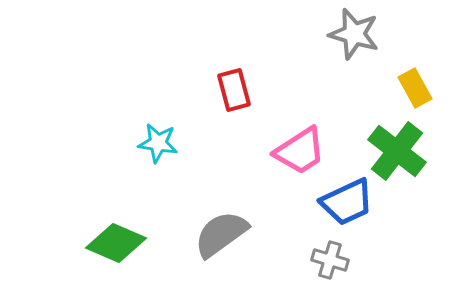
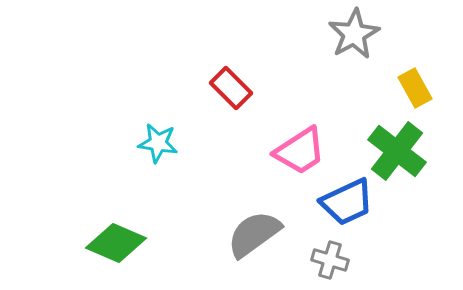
gray star: rotated 27 degrees clockwise
red rectangle: moved 3 px left, 2 px up; rotated 30 degrees counterclockwise
gray semicircle: moved 33 px right
